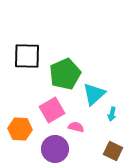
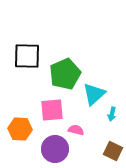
pink square: rotated 25 degrees clockwise
pink semicircle: moved 3 px down
